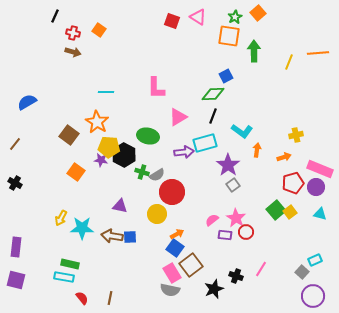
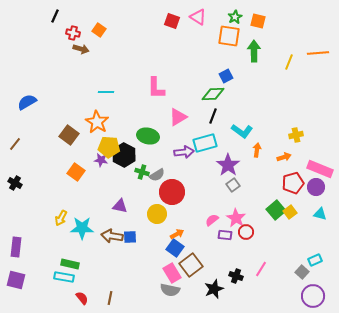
orange square at (258, 13): moved 8 px down; rotated 35 degrees counterclockwise
brown arrow at (73, 52): moved 8 px right, 3 px up
